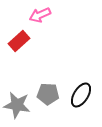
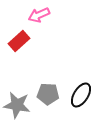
pink arrow: moved 1 px left
